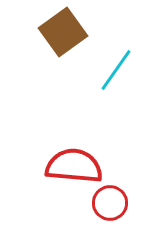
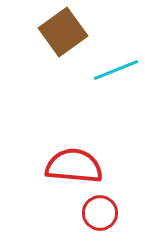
cyan line: rotated 33 degrees clockwise
red circle: moved 10 px left, 10 px down
